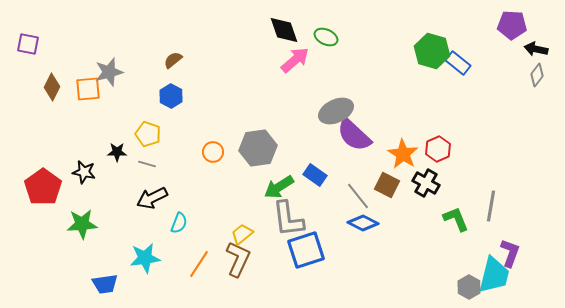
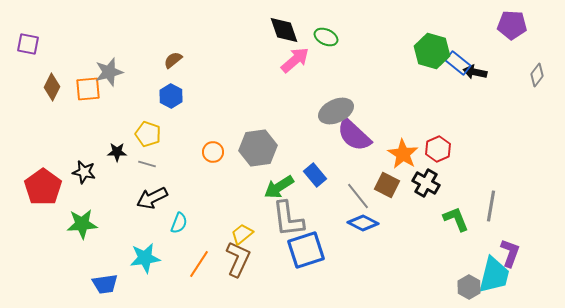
black arrow at (536, 49): moved 61 px left, 23 px down
blue rectangle at (315, 175): rotated 15 degrees clockwise
